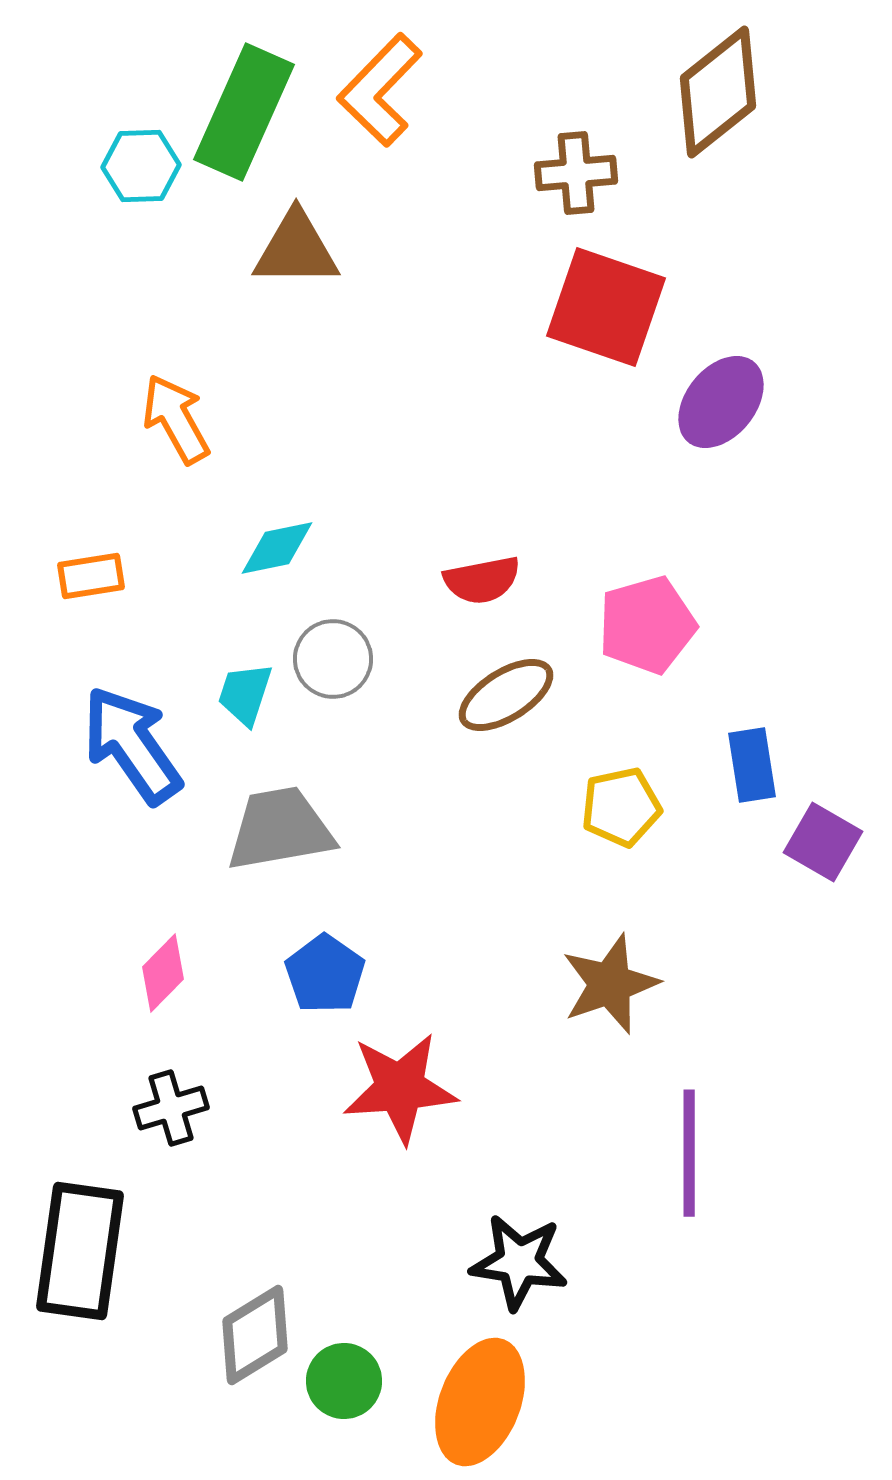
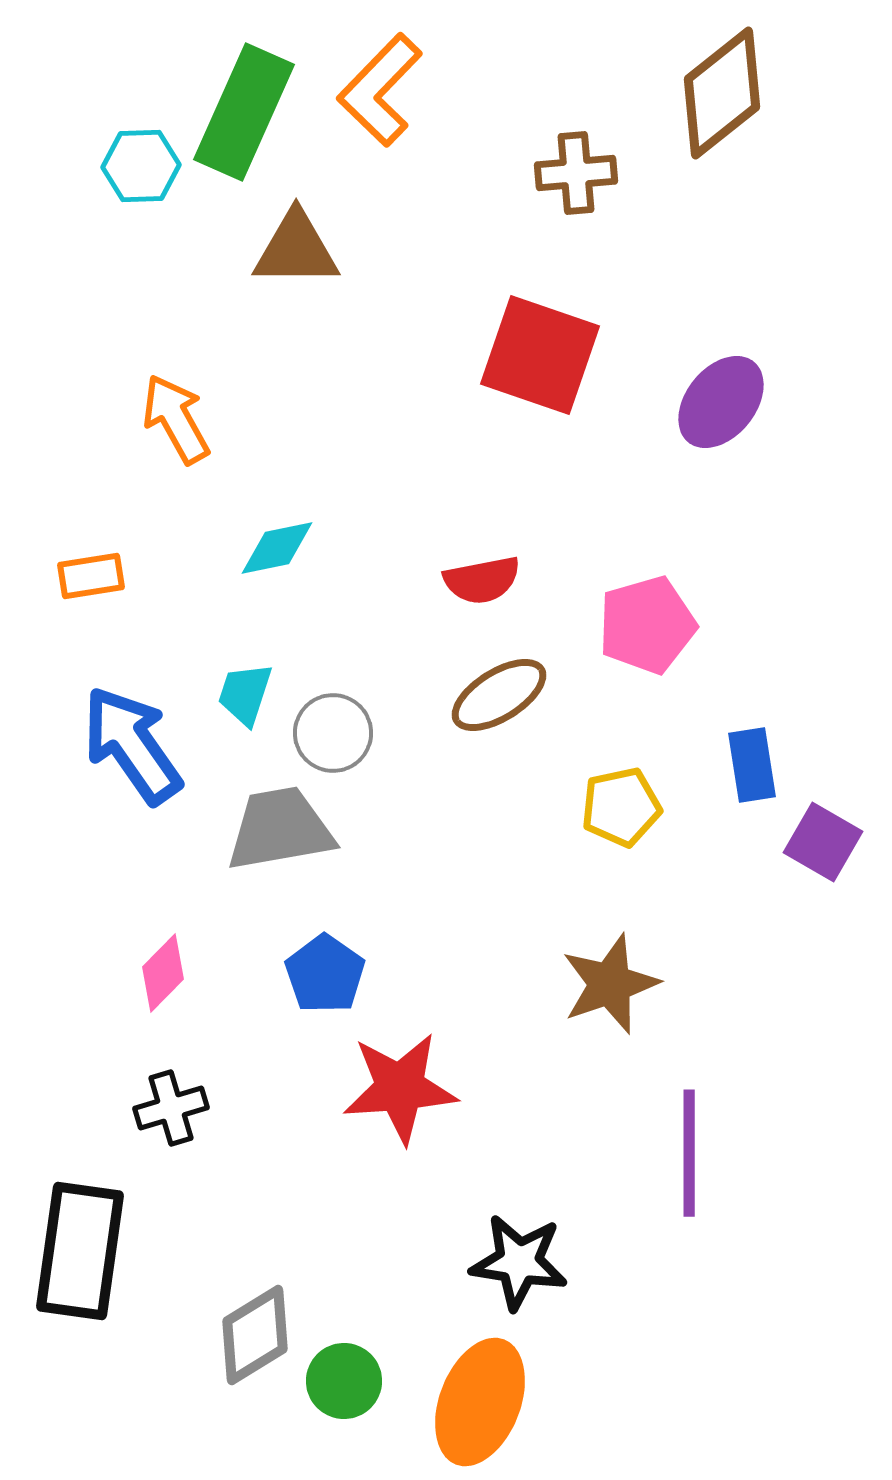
brown diamond: moved 4 px right, 1 px down
red square: moved 66 px left, 48 px down
gray circle: moved 74 px down
brown ellipse: moved 7 px left
